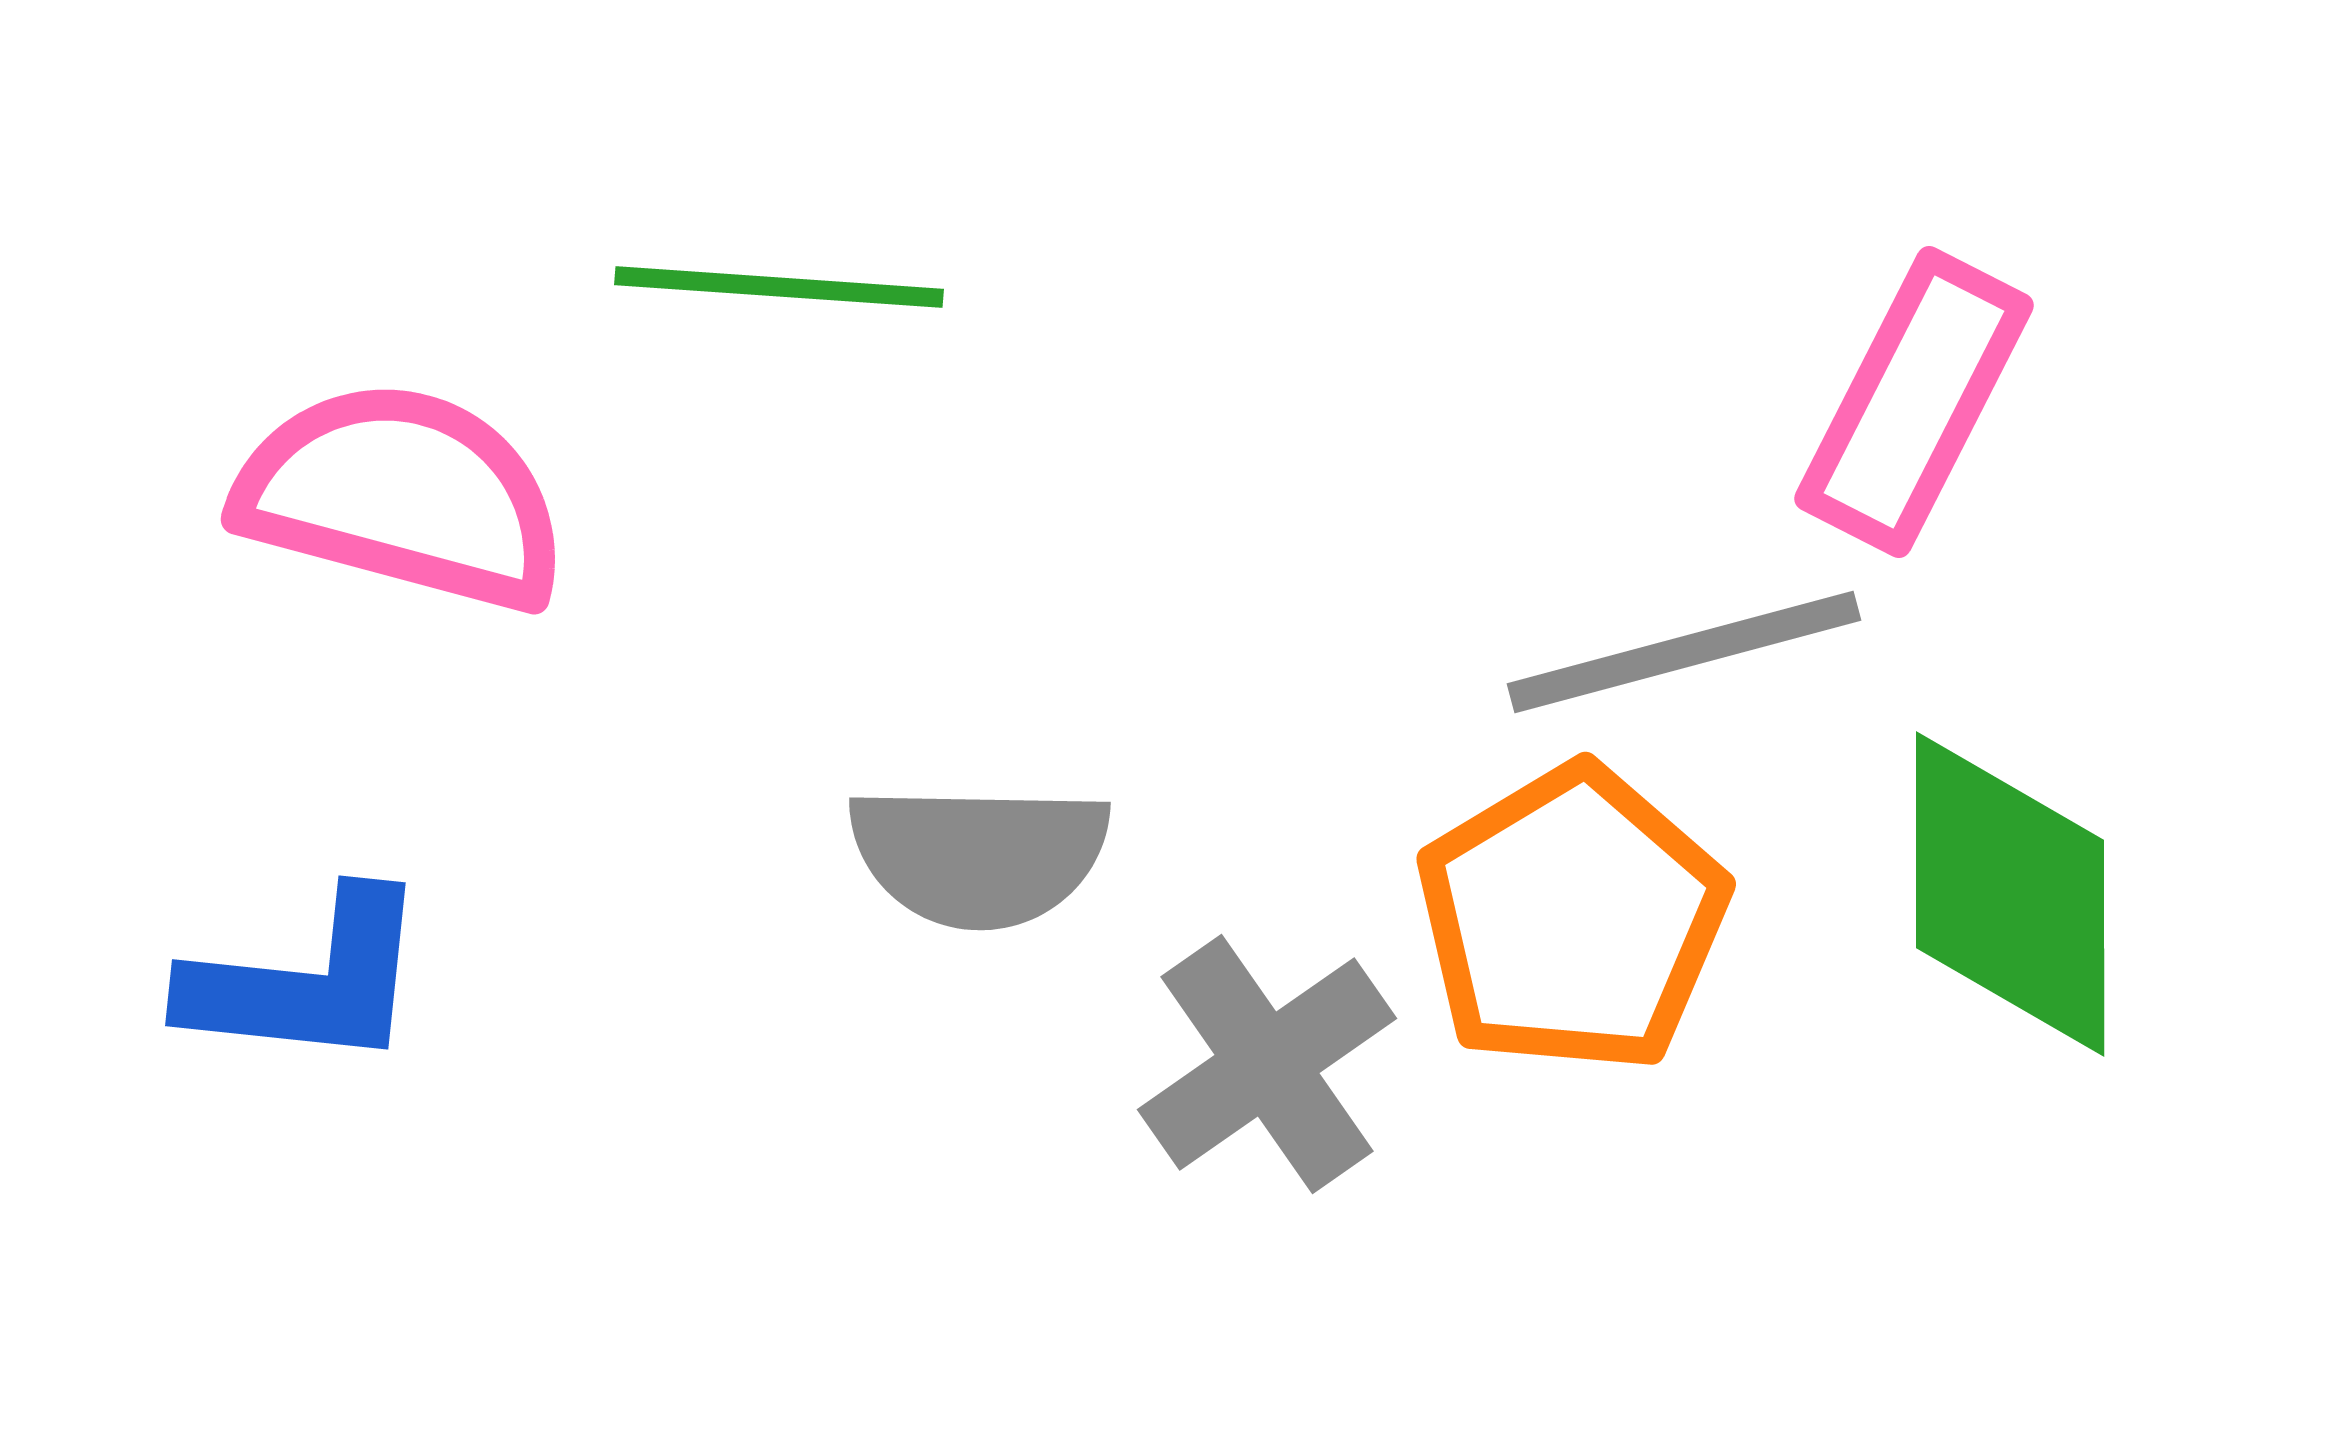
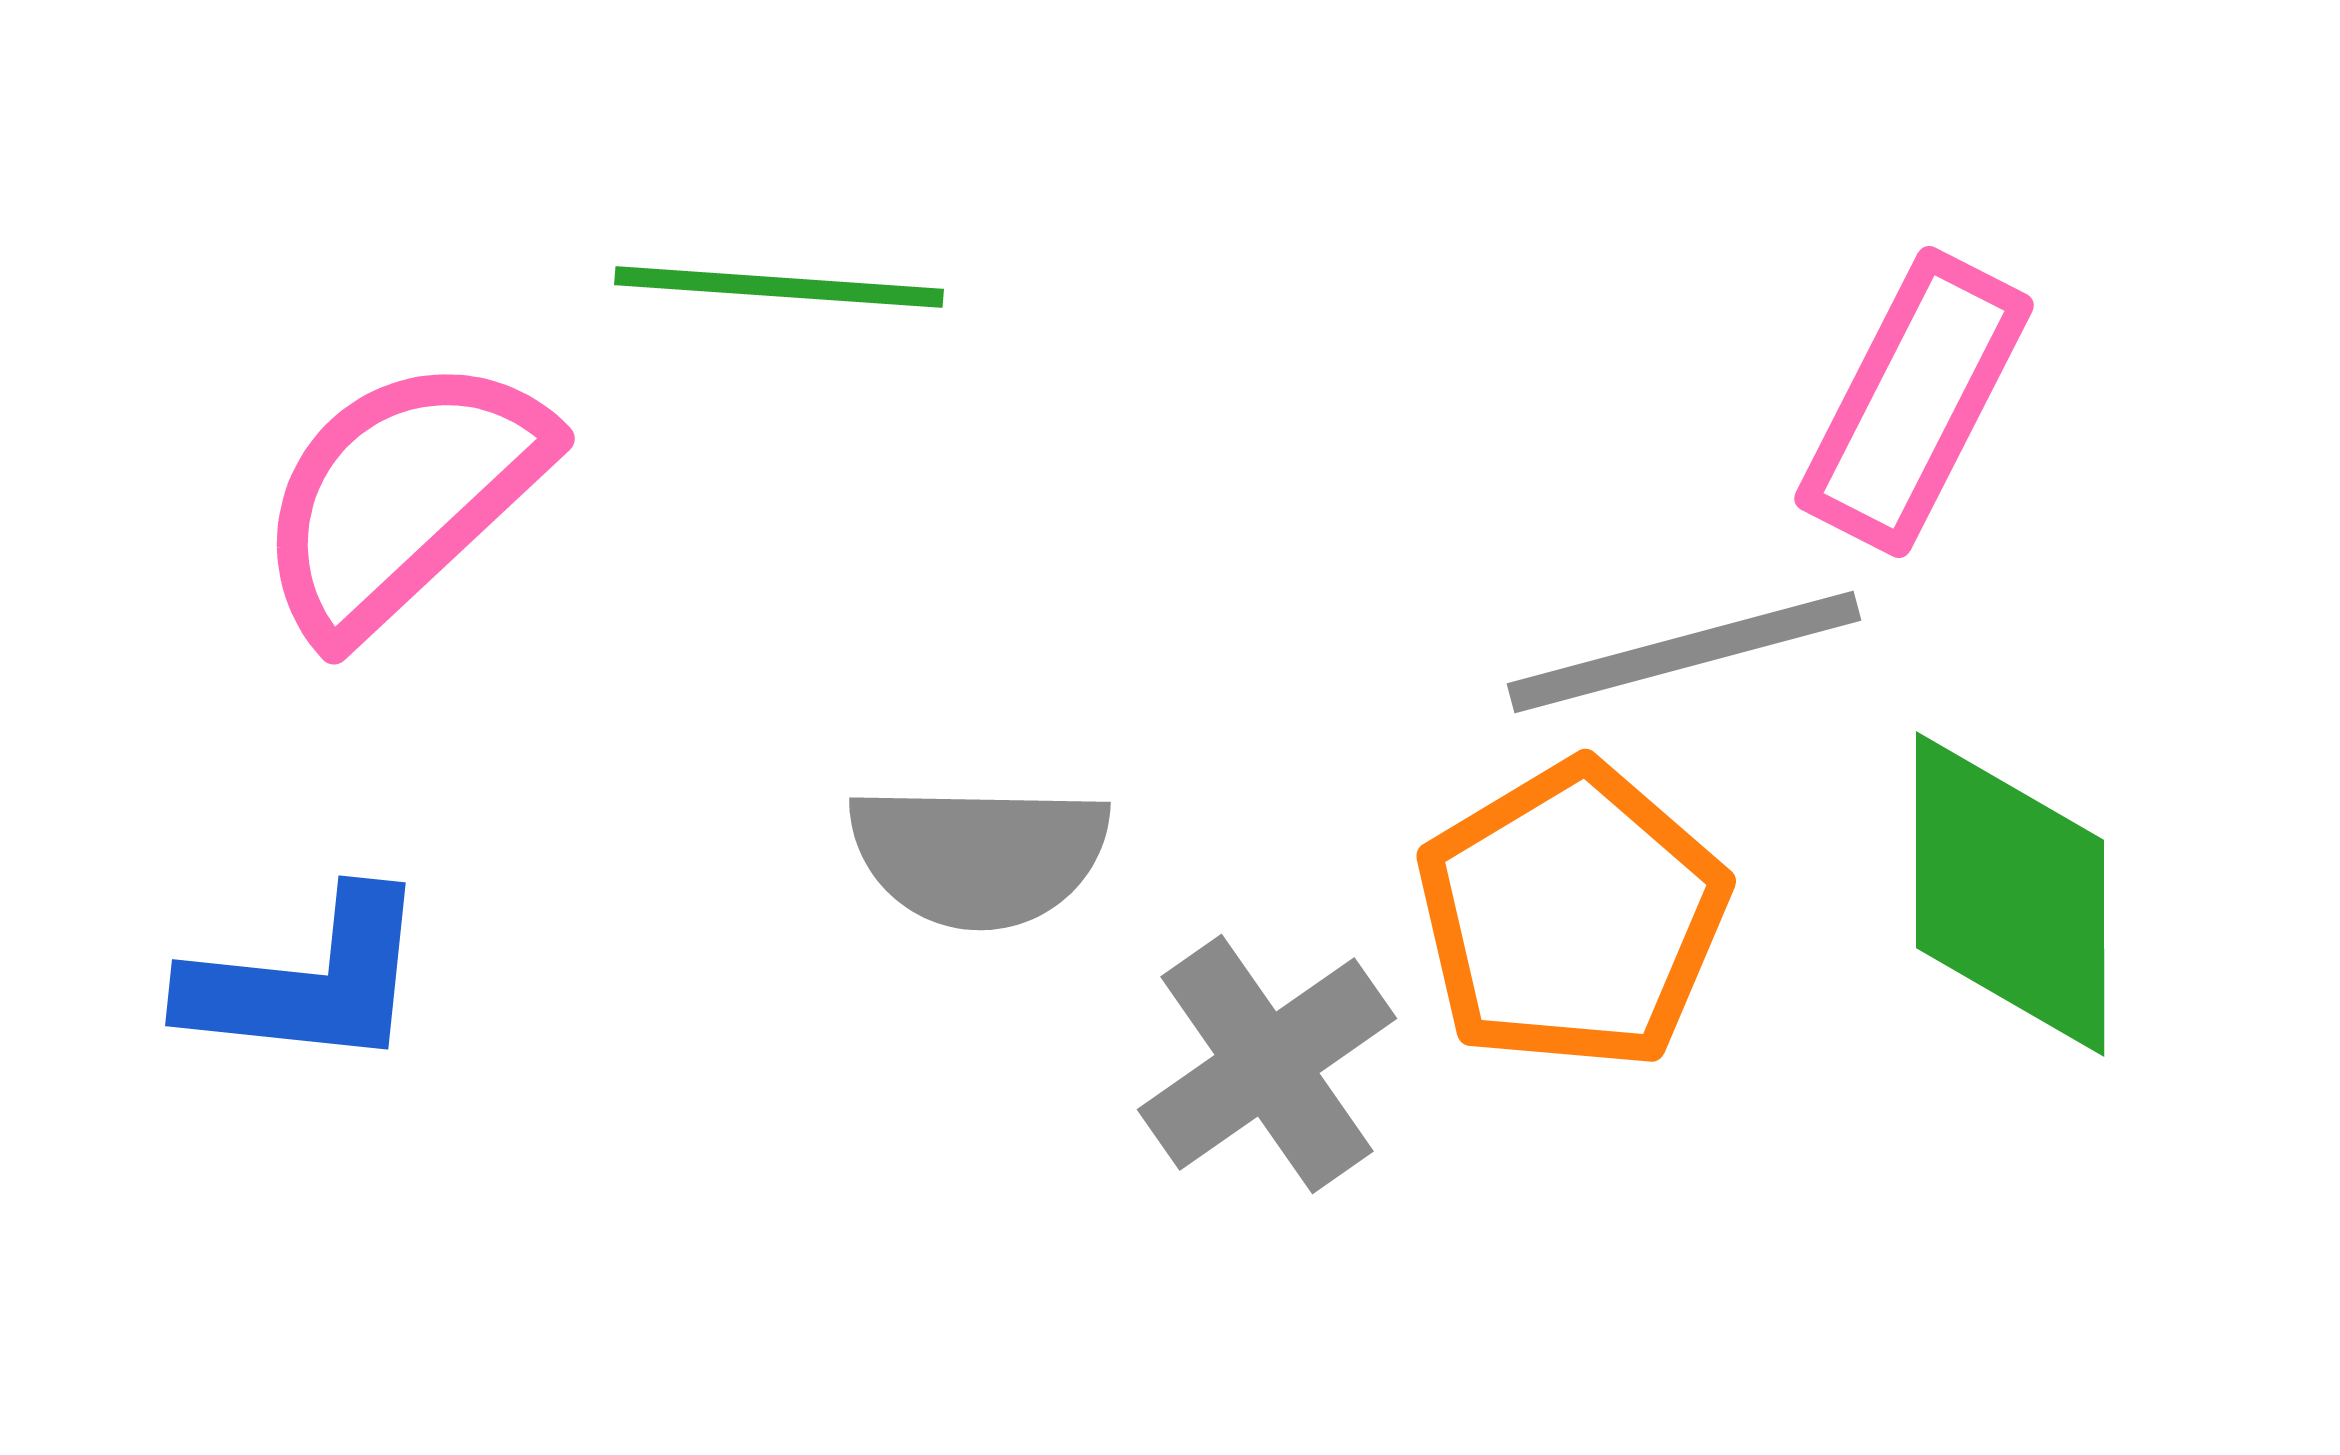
pink semicircle: rotated 58 degrees counterclockwise
orange pentagon: moved 3 px up
